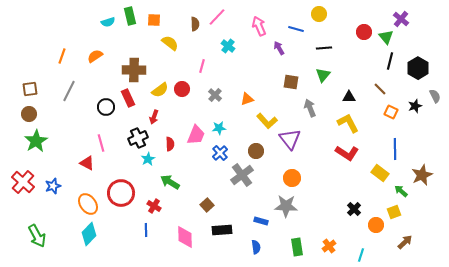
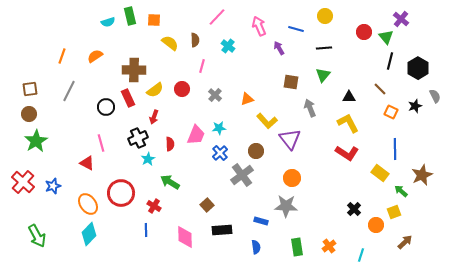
yellow circle at (319, 14): moved 6 px right, 2 px down
brown semicircle at (195, 24): moved 16 px down
yellow semicircle at (160, 90): moved 5 px left
